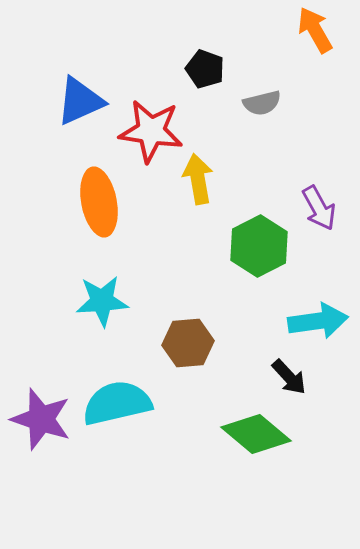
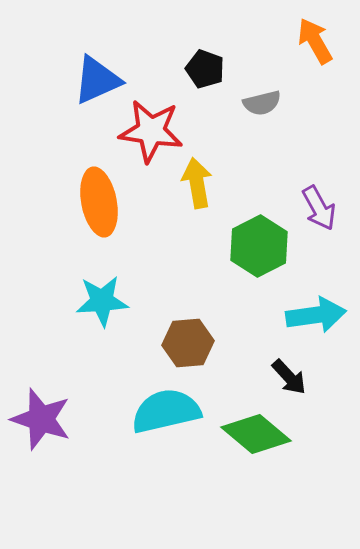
orange arrow: moved 11 px down
blue triangle: moved 17 px right, 21 px up
yellow arrow: moved 1 px left, 4 px down
cyan arrow: moved 2 px left, 6 px up
cyan semicircle: moved 49 px right, 8 px down
